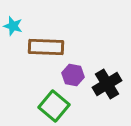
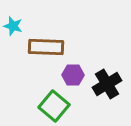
purple hexagon: rotated 10 degrees counterclockwise
